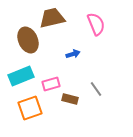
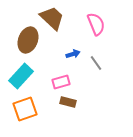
brown trapezoid: rotated 56 degrees clockwise
brown ellipse: rotated 45 degrees clockwise
cyan rectangle: rotated 25 degrees counterclockwise
pink rectangle: moved 10 px right, 2 px up
gray line: moved 26 px up
brown rectangle: moved 2 px left, 3 px down
orange square: moved 5 px left, 1 px down
